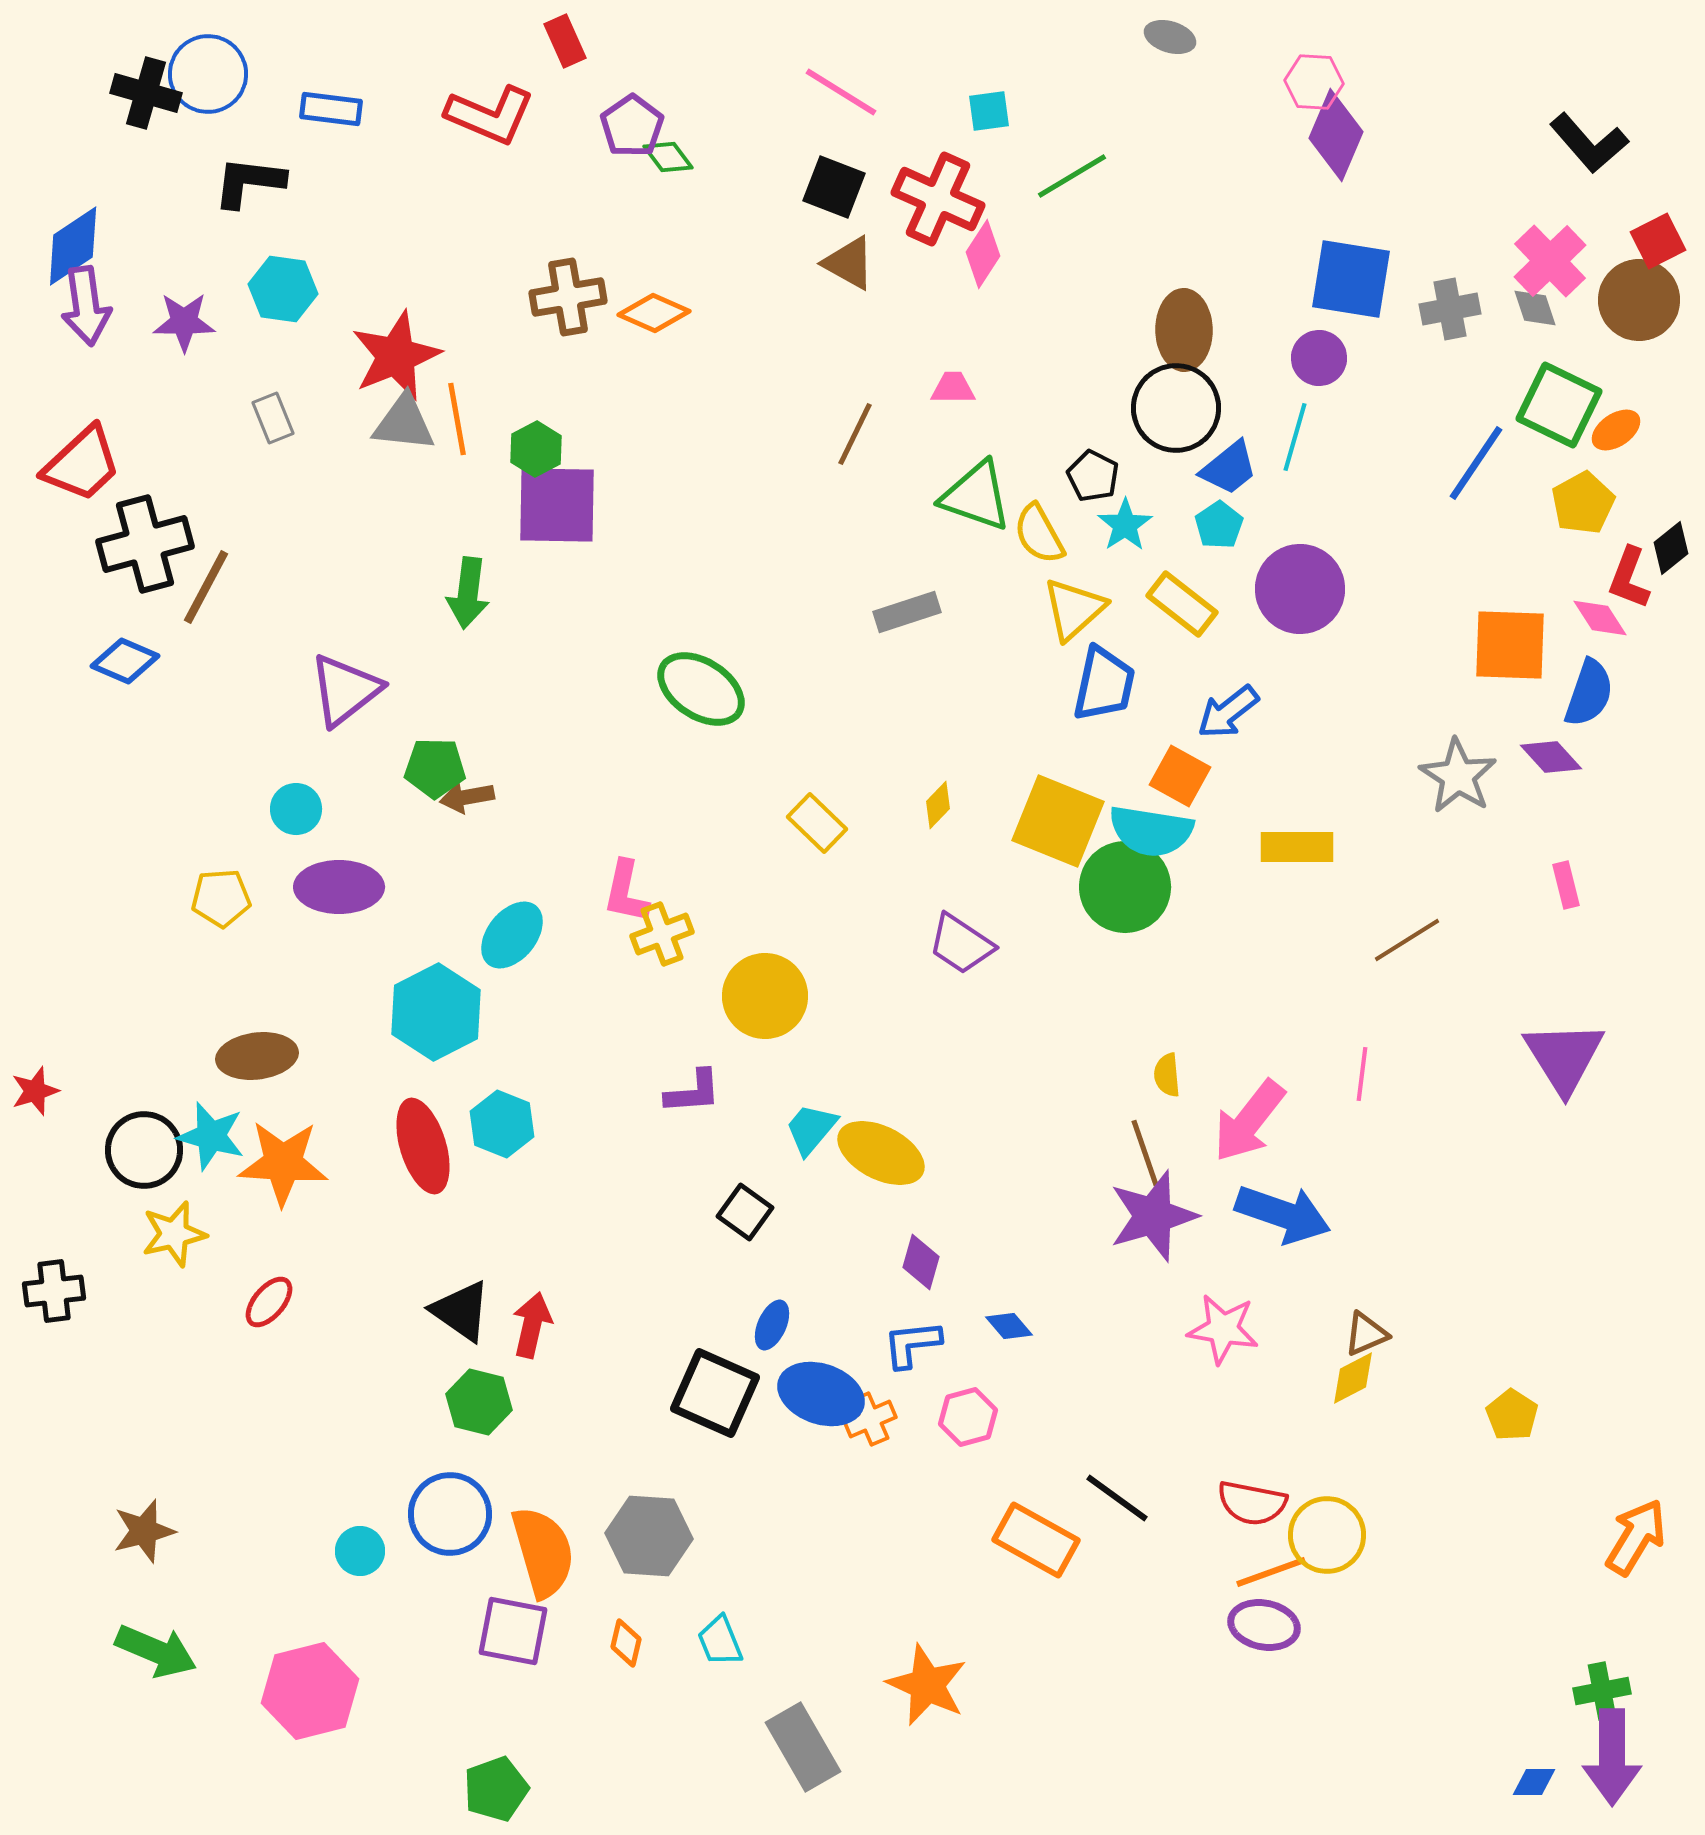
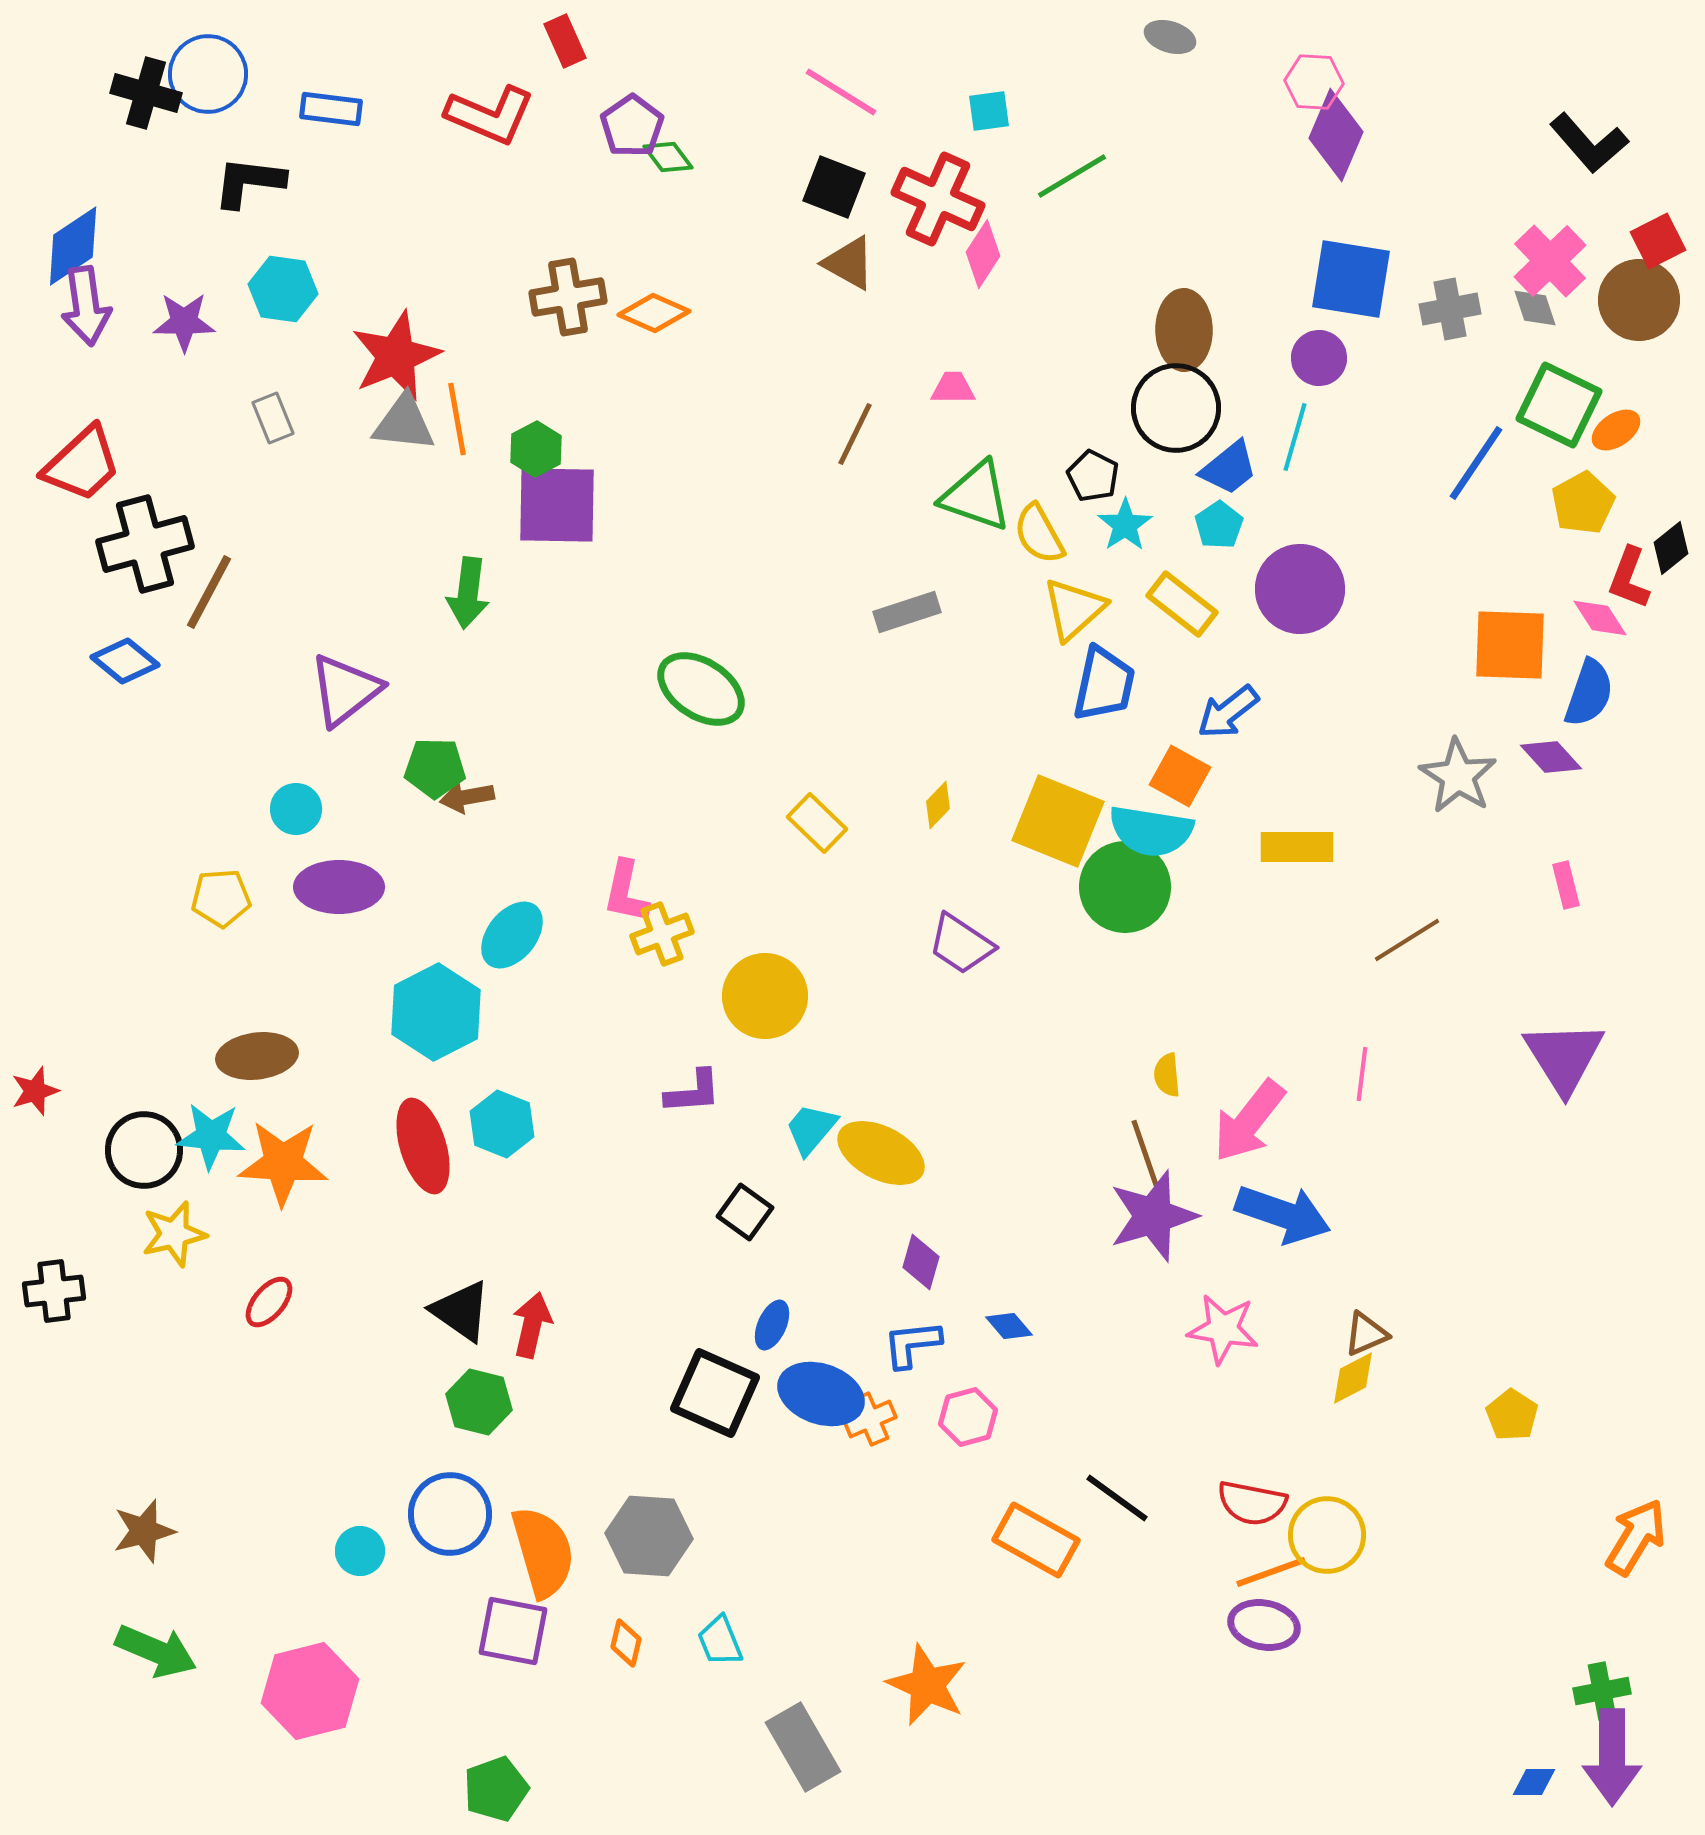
brown line at (206, 587): moved 3 px right, 5 px down
blue diamond at (125, 661): rotated 16 degrees clockwise
cyan star at (211, 1136): rotated 10 degrees counterclockwise
